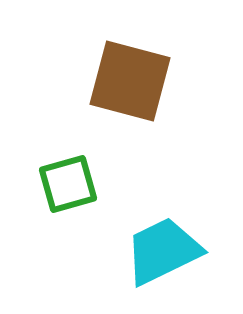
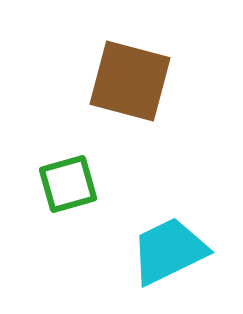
cyan trapezoid: moved 6 px right
